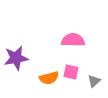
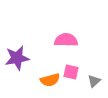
pink semicircle: moved 7 px left
purple star: moved 1 px right
orange semicircle: moved 1 px right, 2 px down
